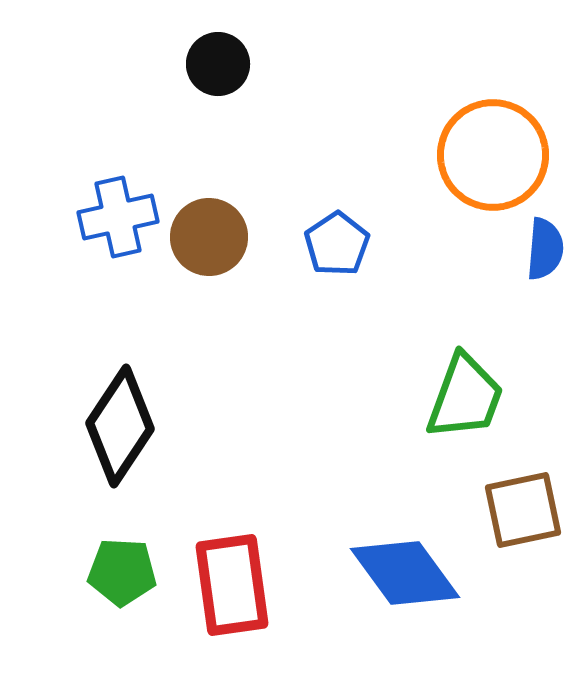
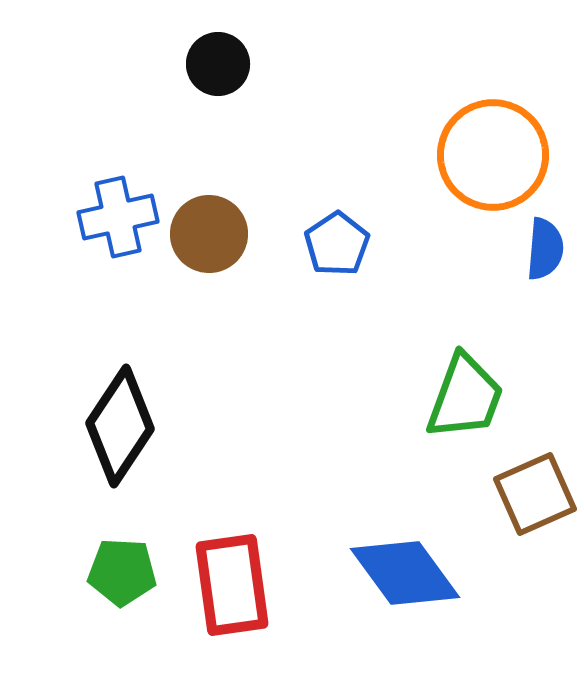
brown circle: moved 3 px up
brown square: moved 12 px right, 16 px up; rotated 12 degrees counterclockwise
